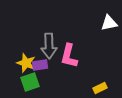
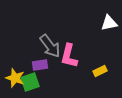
gray arrow: moved 1 px right; rotated 35 degrees counterclockwise
yellow star: moved 11 px left, 15 px down
yellow rectangle: moved 17 px up
